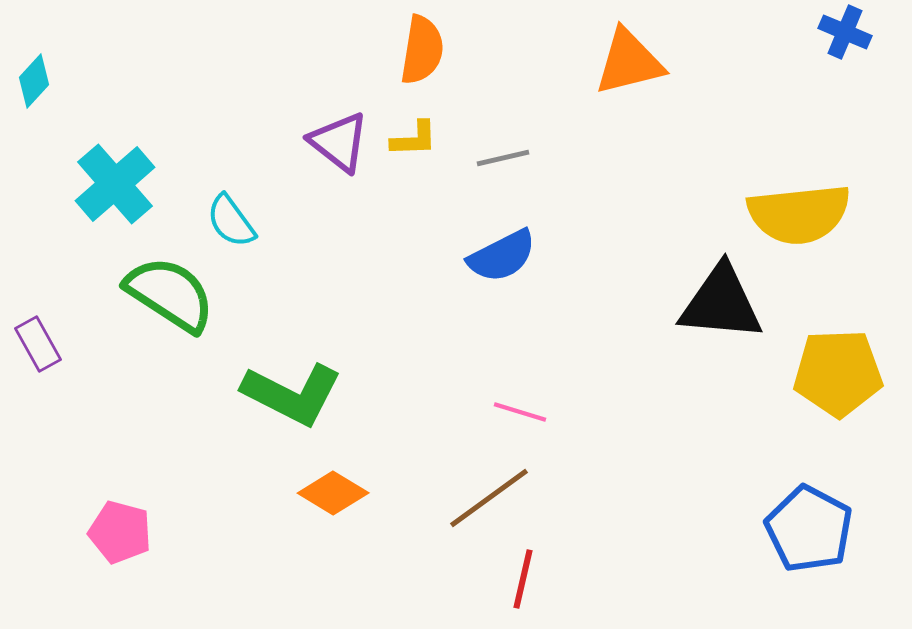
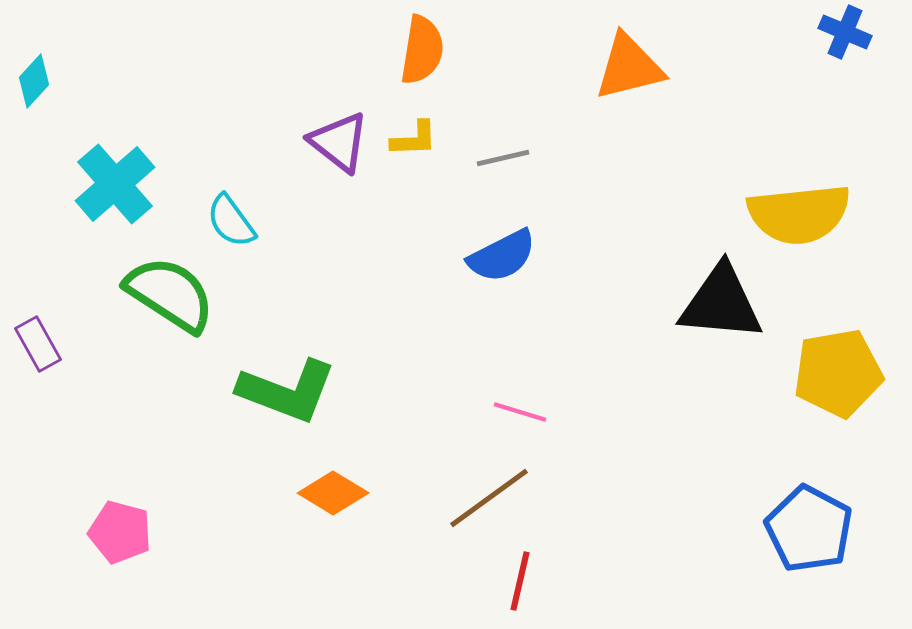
orange triangle: moved 5 px down
yellow pentagon: rotated 8 degrees counterclockwise
green L-shape: moved 5 px left, 3 px up; rotated 6 degrees counterclockwise
red line: moved 3 px left, 2 px down
